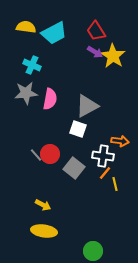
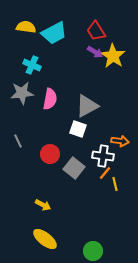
gray star: moved 4 px left
gray line: moved 18 px left, 14 px up; rotated 16 degrees clockwise
yellow ellipse: moved 1 px right, 8 px down; rotated 30 degrees clockwise
